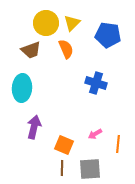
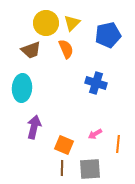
blue pentagon: rotated 20 degrees counterclockwise
